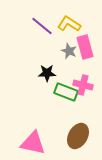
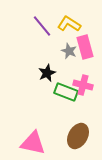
purple line: rotated 10 degrees clockwise
black star: rotated 24 degrees counterclockwise
